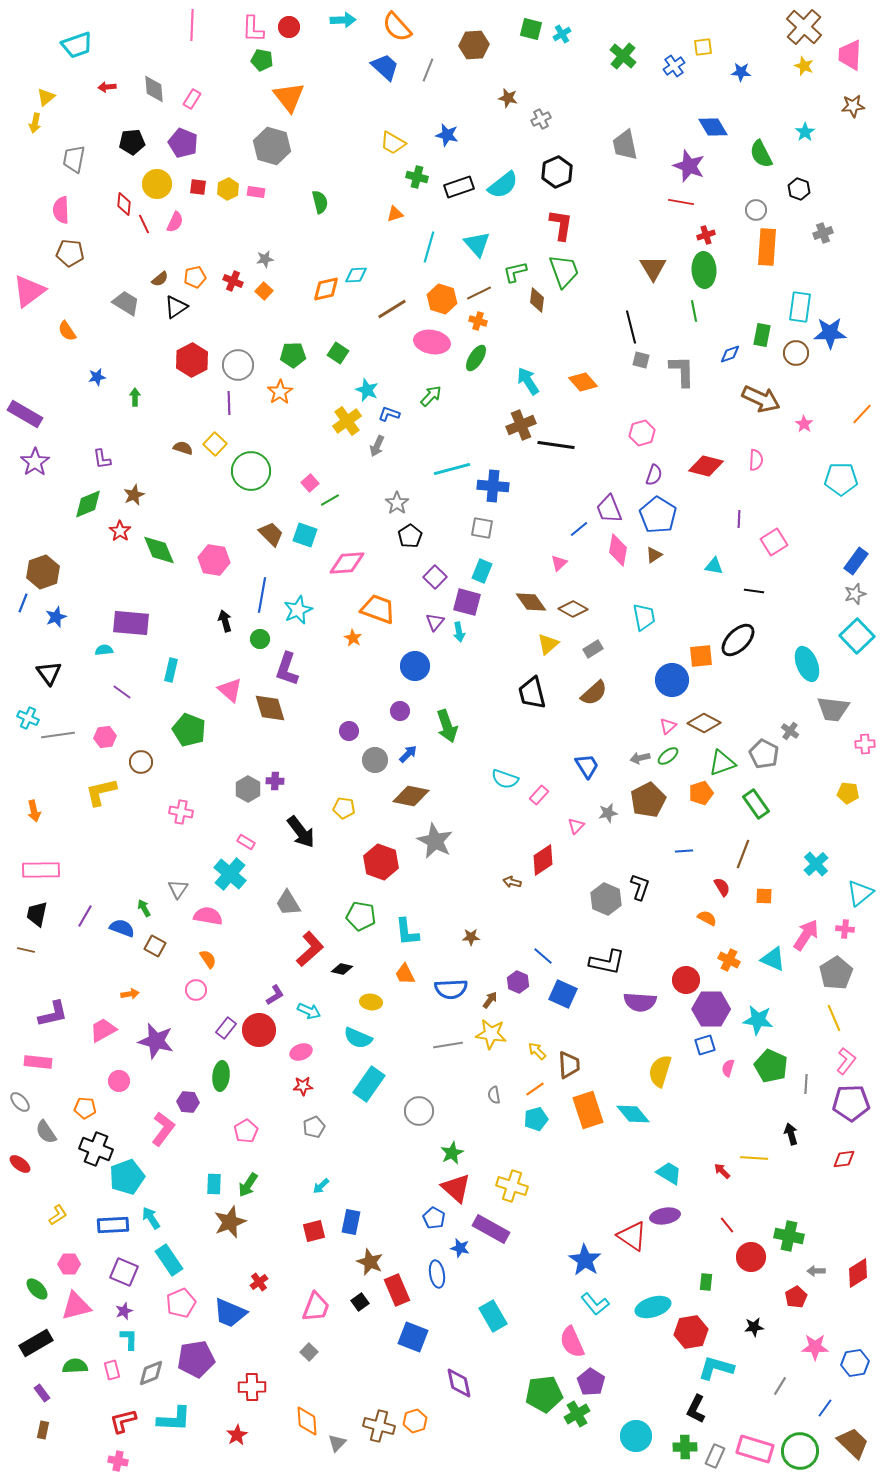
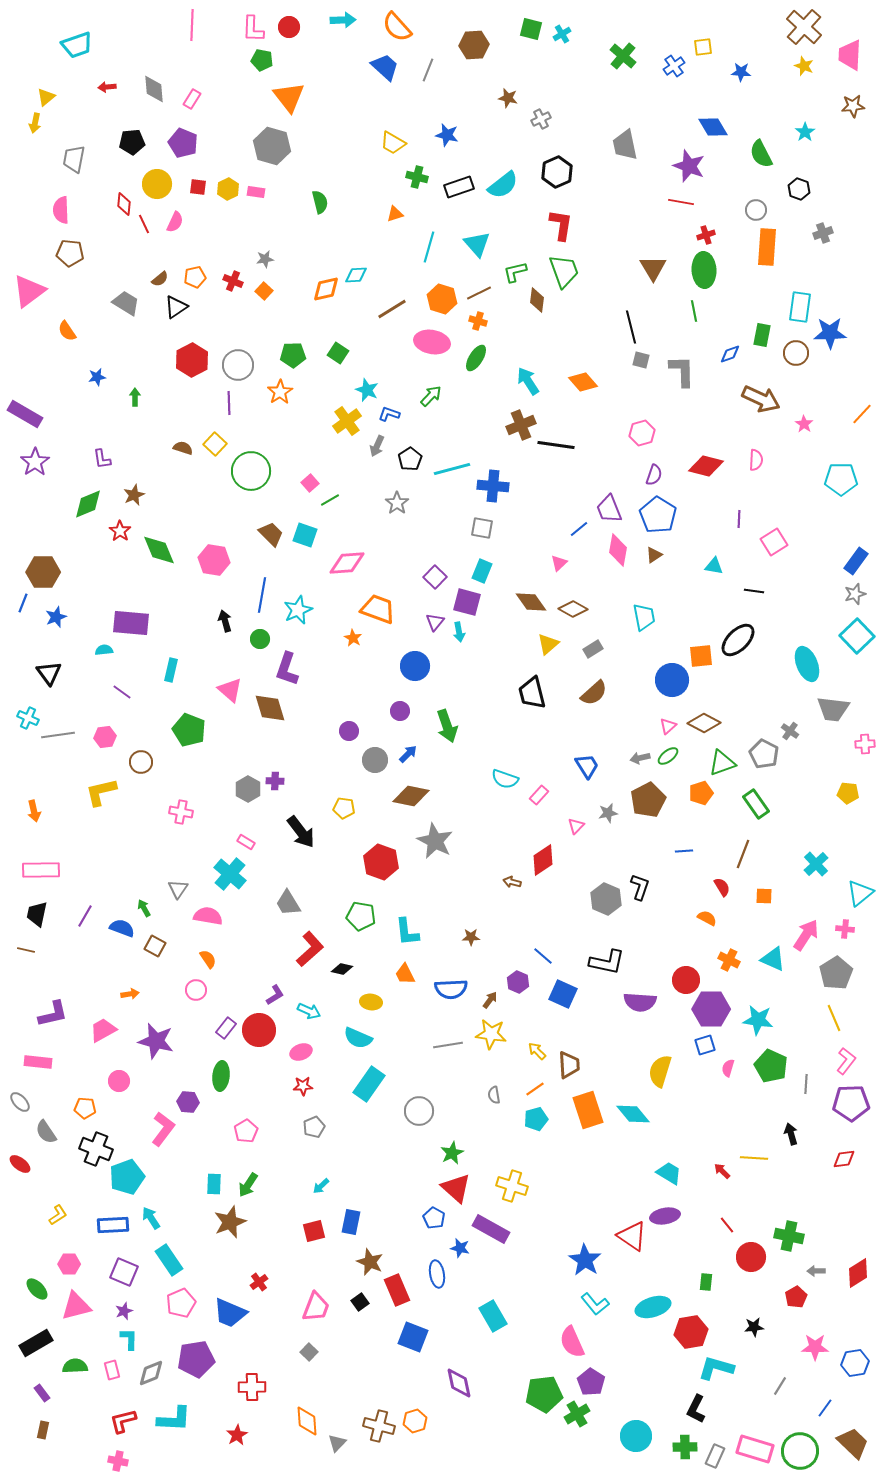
black pentagon at (410, 536): moved 77 px up
brown hexagon at (43, 572): rotated 20 degrees clockwise
